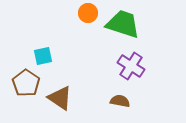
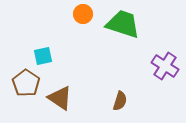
orange circle: moved 5 px left, 1 px down
purple cross: moved 34 px right
brown semicircle: rotated 96 degrees clockwise
